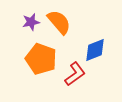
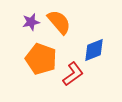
blue diamond: moved 1 px left
red L-shape: moved 2 px left
